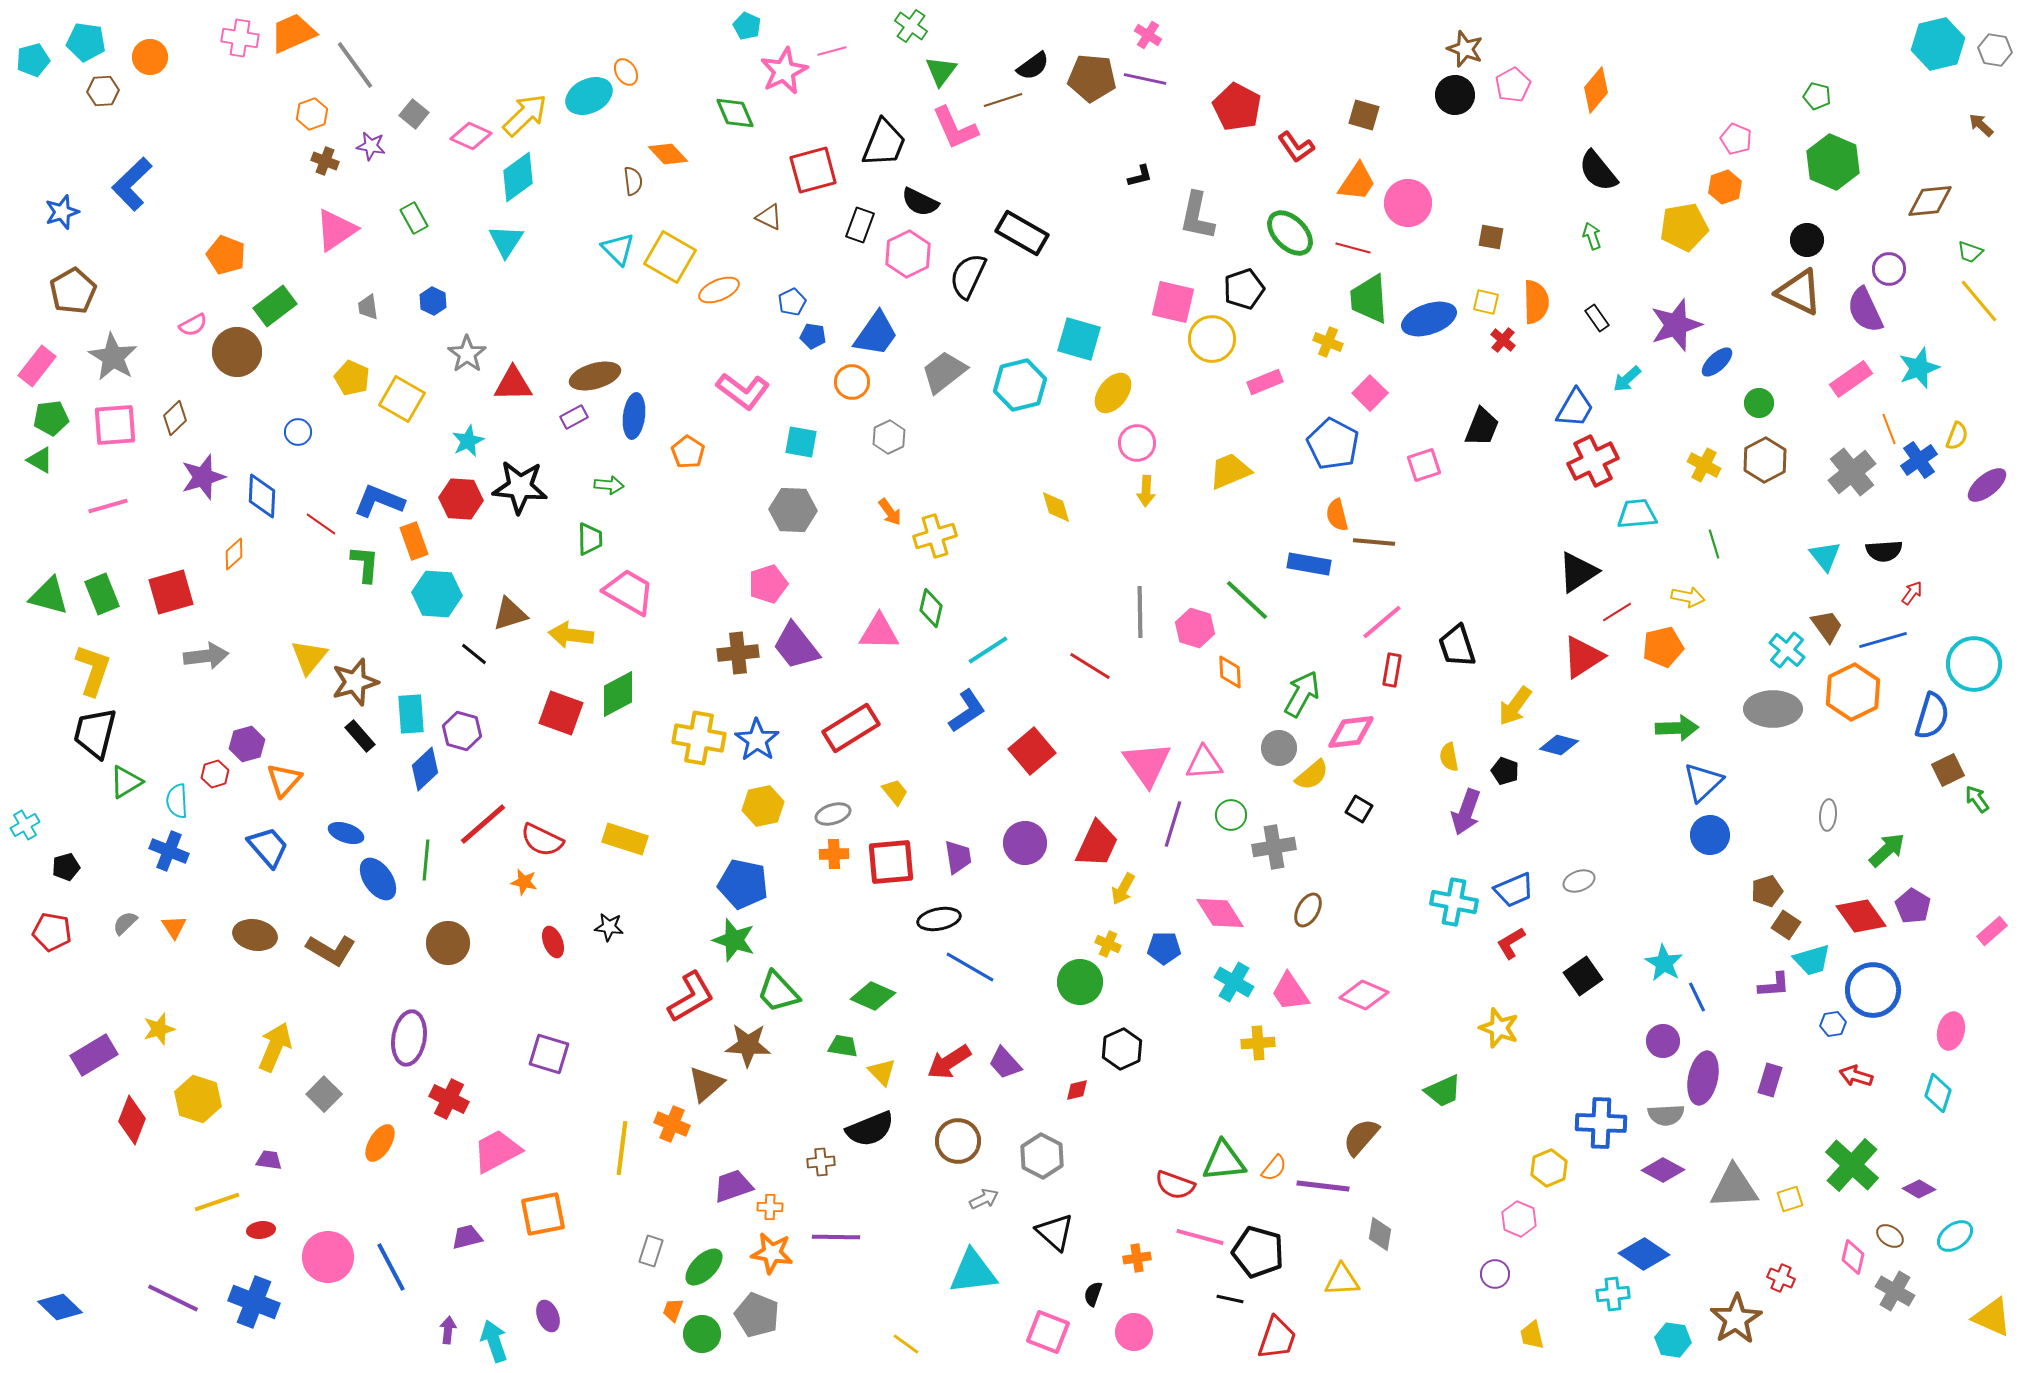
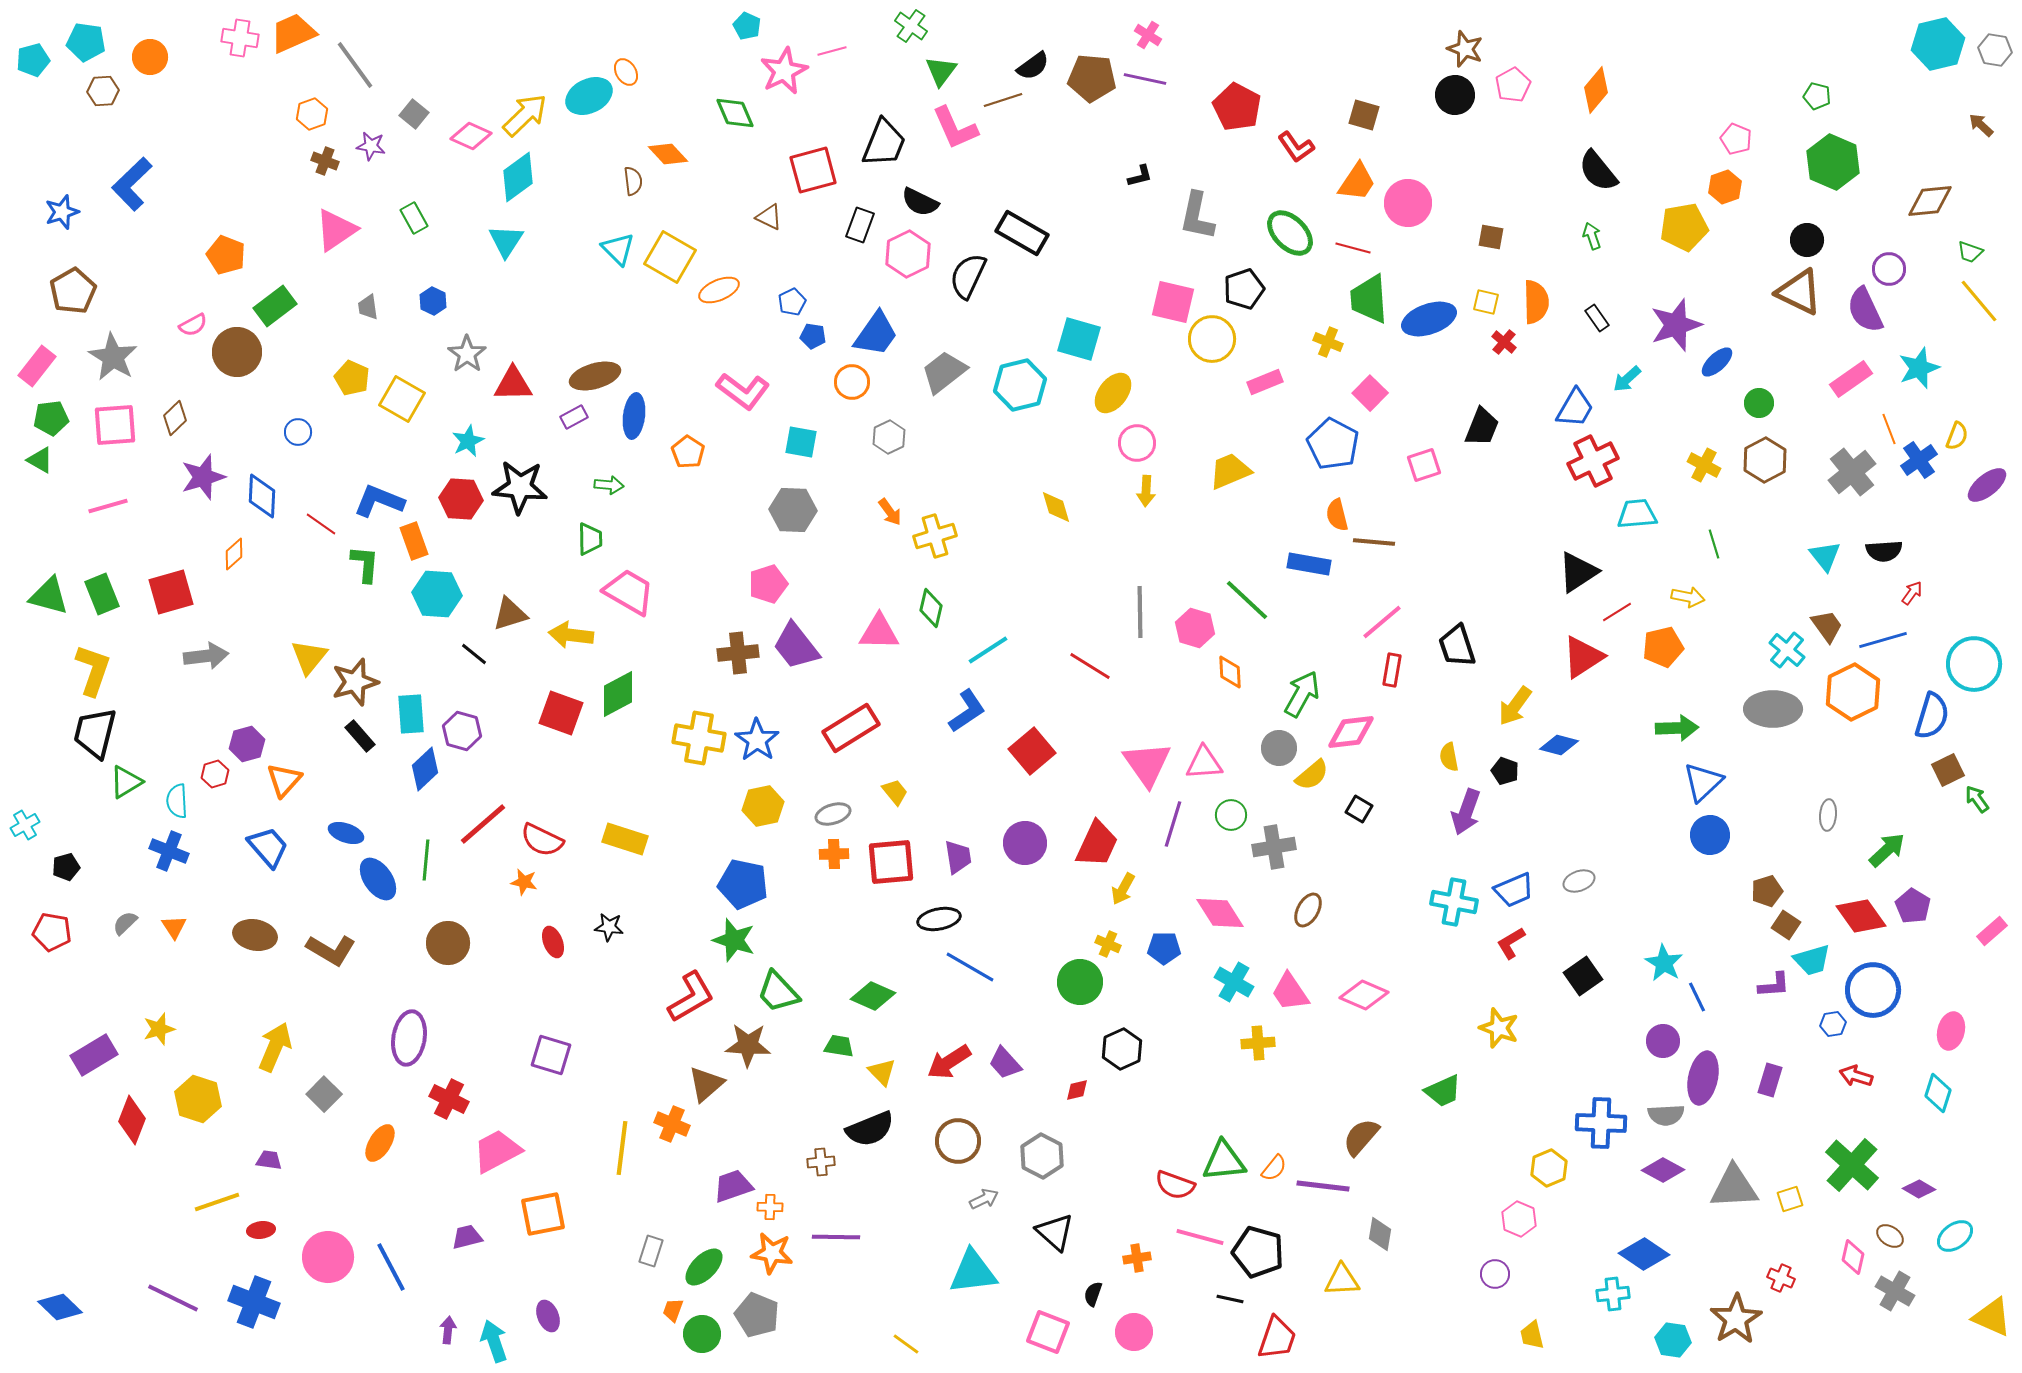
red cross at (1503, 340): moved 1 px right, 2 px down
green trapezoid at (843, 1046): moved 4 px left
purple square at (549, 1054): moved 2 px right, 1 px down
